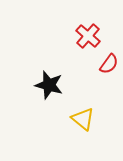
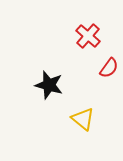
red semicircle: moved 4 px down
